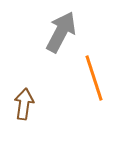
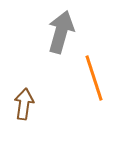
gray arrow: rotated 12 degrees counterclockwise
